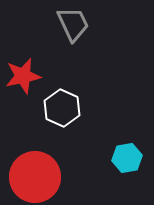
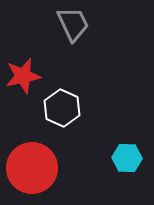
cyan hexagon: rotated 12 degrees clockwise
red circle: moved 3 px left, 9 px up
